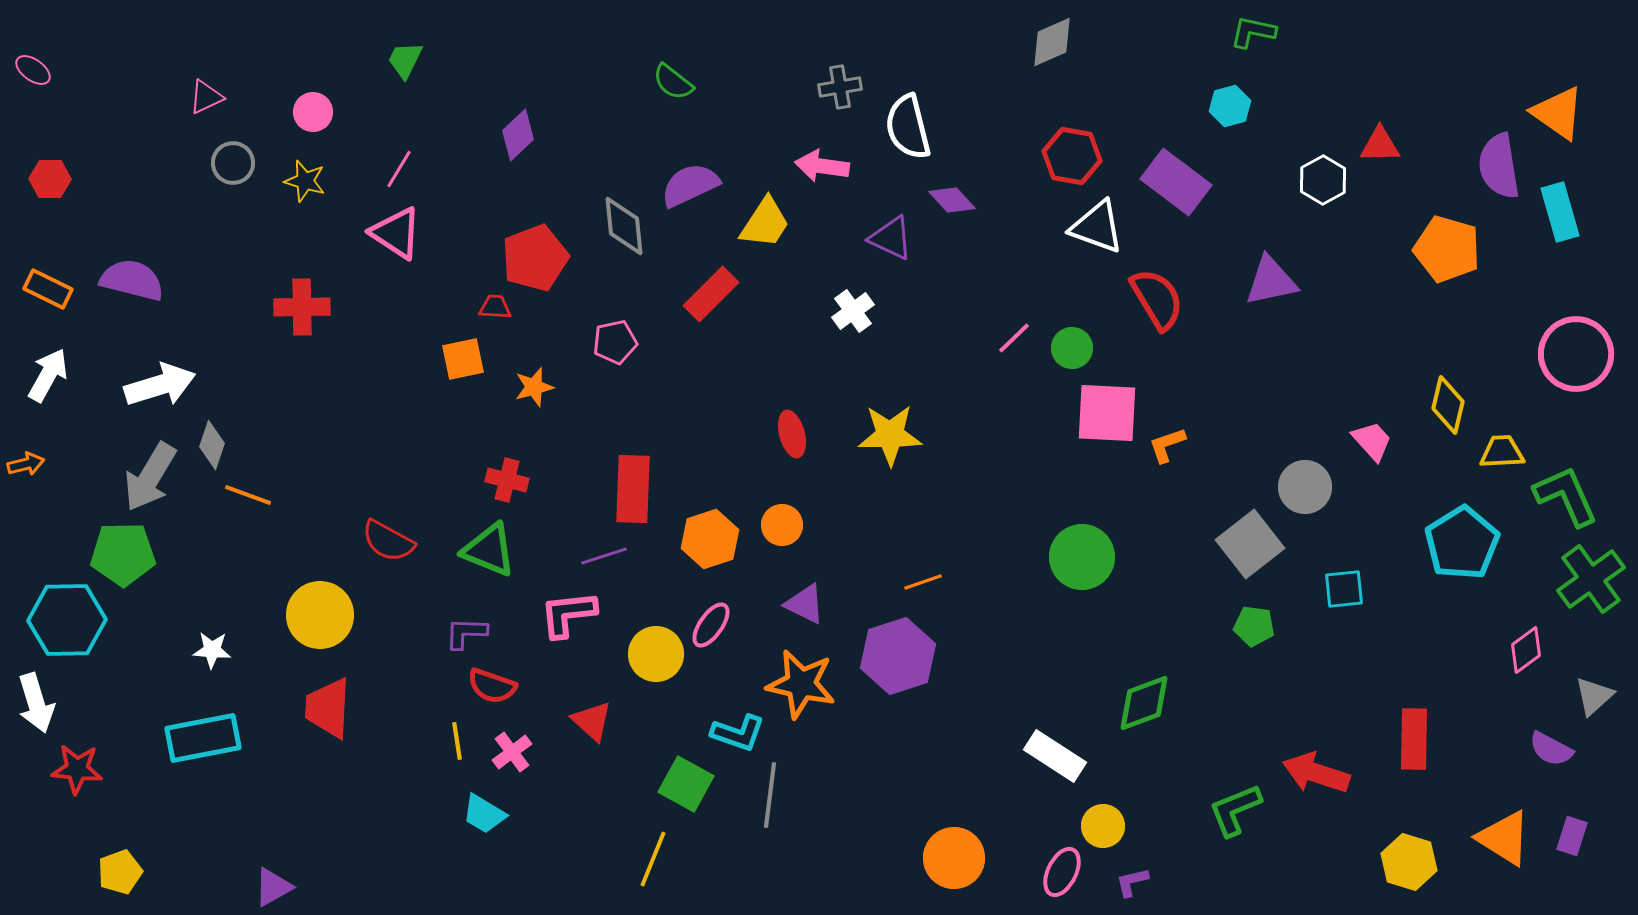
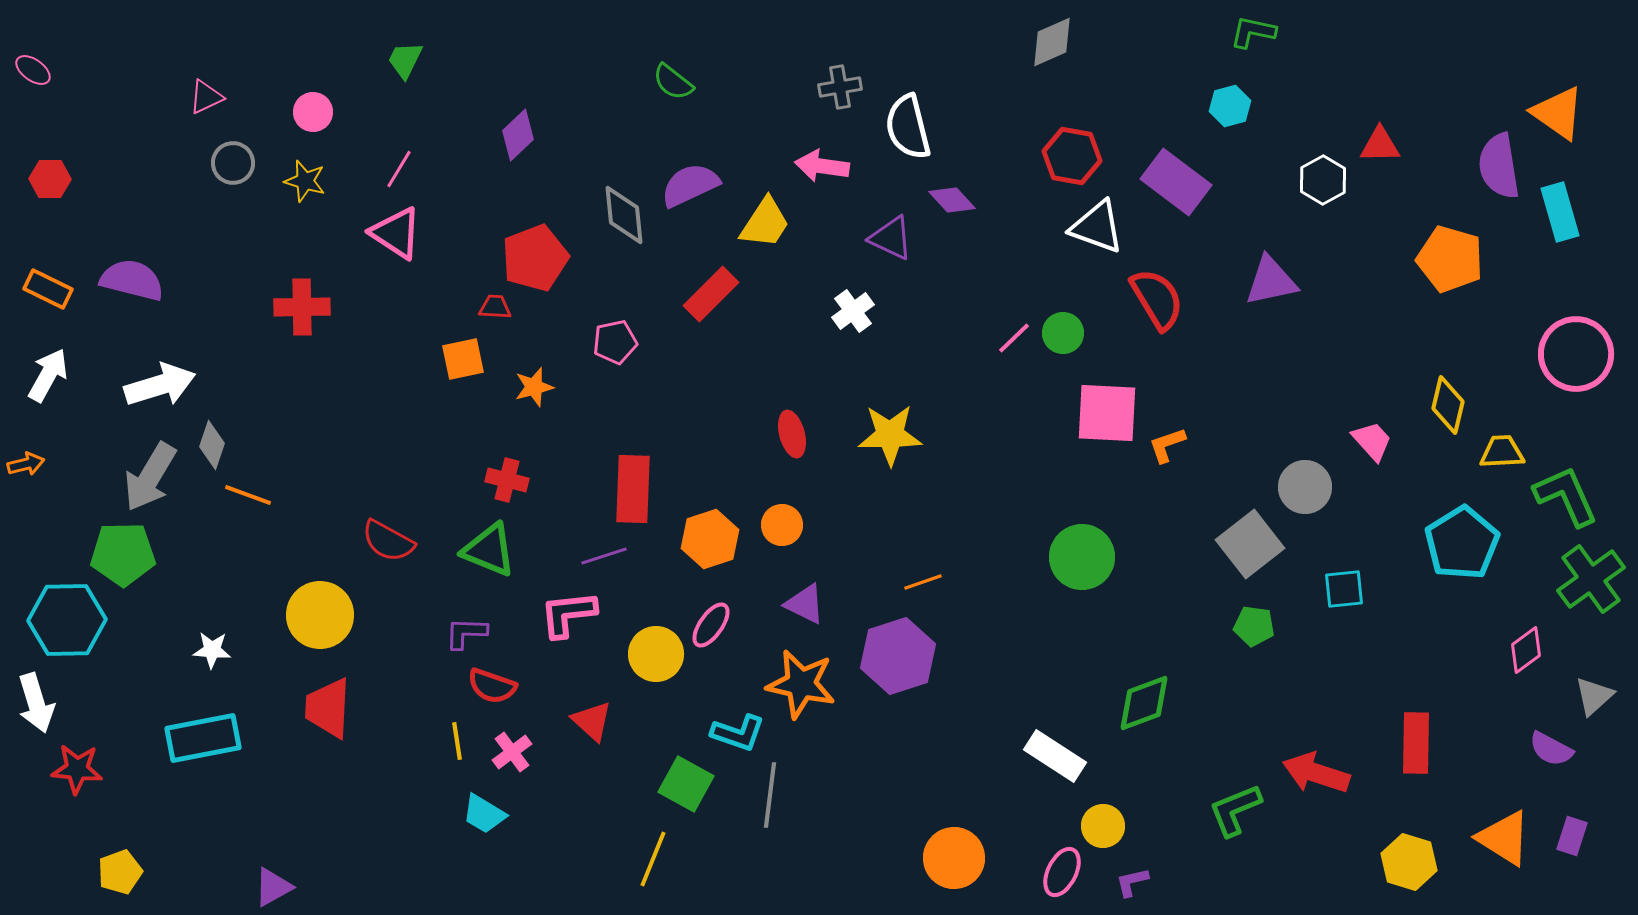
gray diamond at (624, 226): moved 11 px up
orange pentagon at (1447, 249): moved 3 px right, 10 px down
green circle at (1072, 348): moved 9 px left, 15 px up
red rectangle at (1414, 739): moved 2 px right, 4 px down
